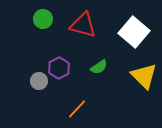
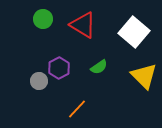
red triangle: rotated 16 degrees clockwise
